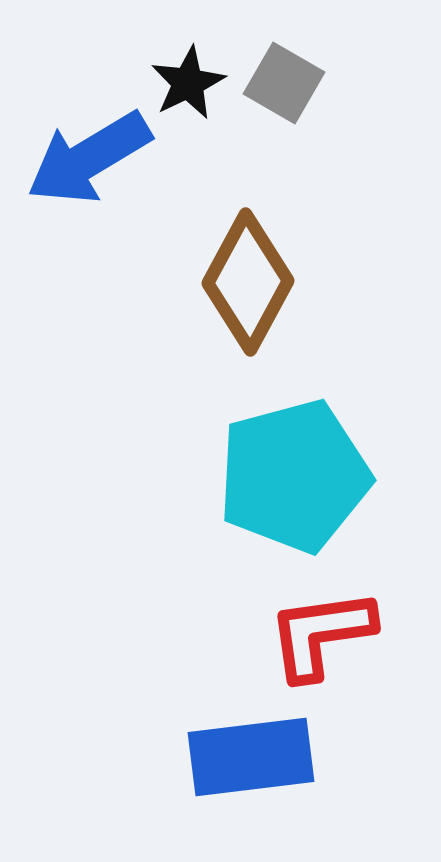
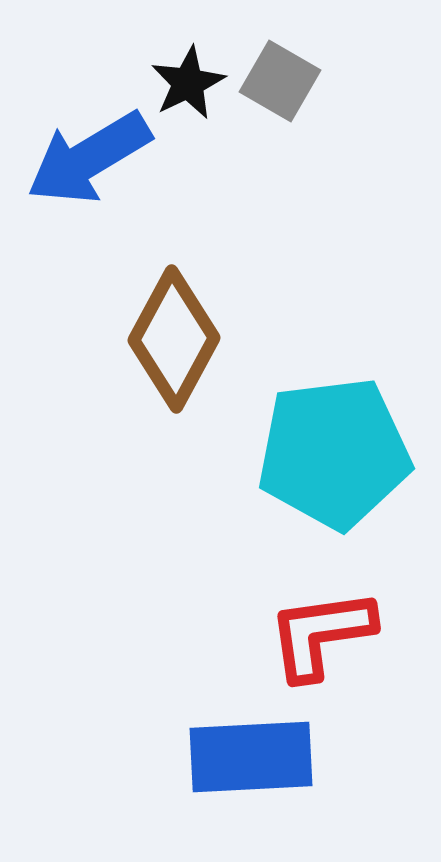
gray square: moved 4 px left, 2 px up
brown diamond: moved 74 px left, 57 px down
cyan pentagon: moved 40 px right, 23 px up; rotated 8 degrees clockwise
blue rectangle: rotated 4 degrees clockwise
